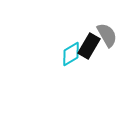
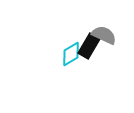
gray semicircle: moved 3 px left; rotated 35 degrees counterclockwise
